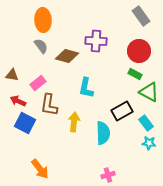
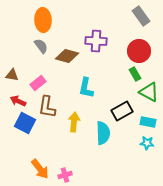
green rectangle: rotated 32 degrees clockwise
brown L-shape: moved 2 px left, 2 px down
cyan rectangle: moved 2 px right, 1 px up; rotated 42 degrees counterclockwise
cyan star: moved 2 px left
pink cross: moved 43 px left
